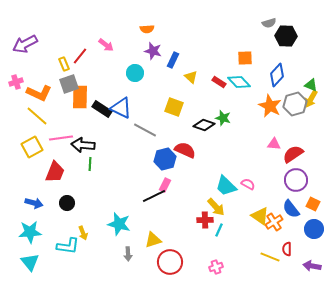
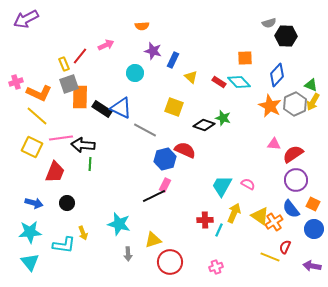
orange semicircle at (147, 29): moved 5 px left, 3 px up
purple arrow at (25, 44): moved 1 px right, 25 px up
pink arrow at (106, 45): rotated 63 degrees counterclockwise
yellow arrow at (311, 99): moved 2 px right, 3 px down
gray hexagon at (295, 104): rotated 10 degrees counterclockwise
yellow square at (32, 147): rotated 35 degrees counterclockwise
cyan trapezoid at (226, 186): moved 4 px left; rotated 75 degrees clockwise
yellow arrow at (216, 207): moved 18 px right, 6 px down; rotated 114 degrees counterclockwise
cyan L-shape at (68, 246): moved 4 px left, 1 px up
red semicircle at (287, 249): moved 2 px left, 2 px up; rotated 24 degrees clockwise
